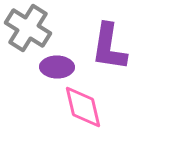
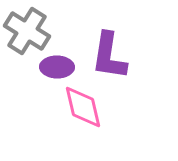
gray cross: moved 1 px left, 3 px down
purple L-shape: moved 9 px down
